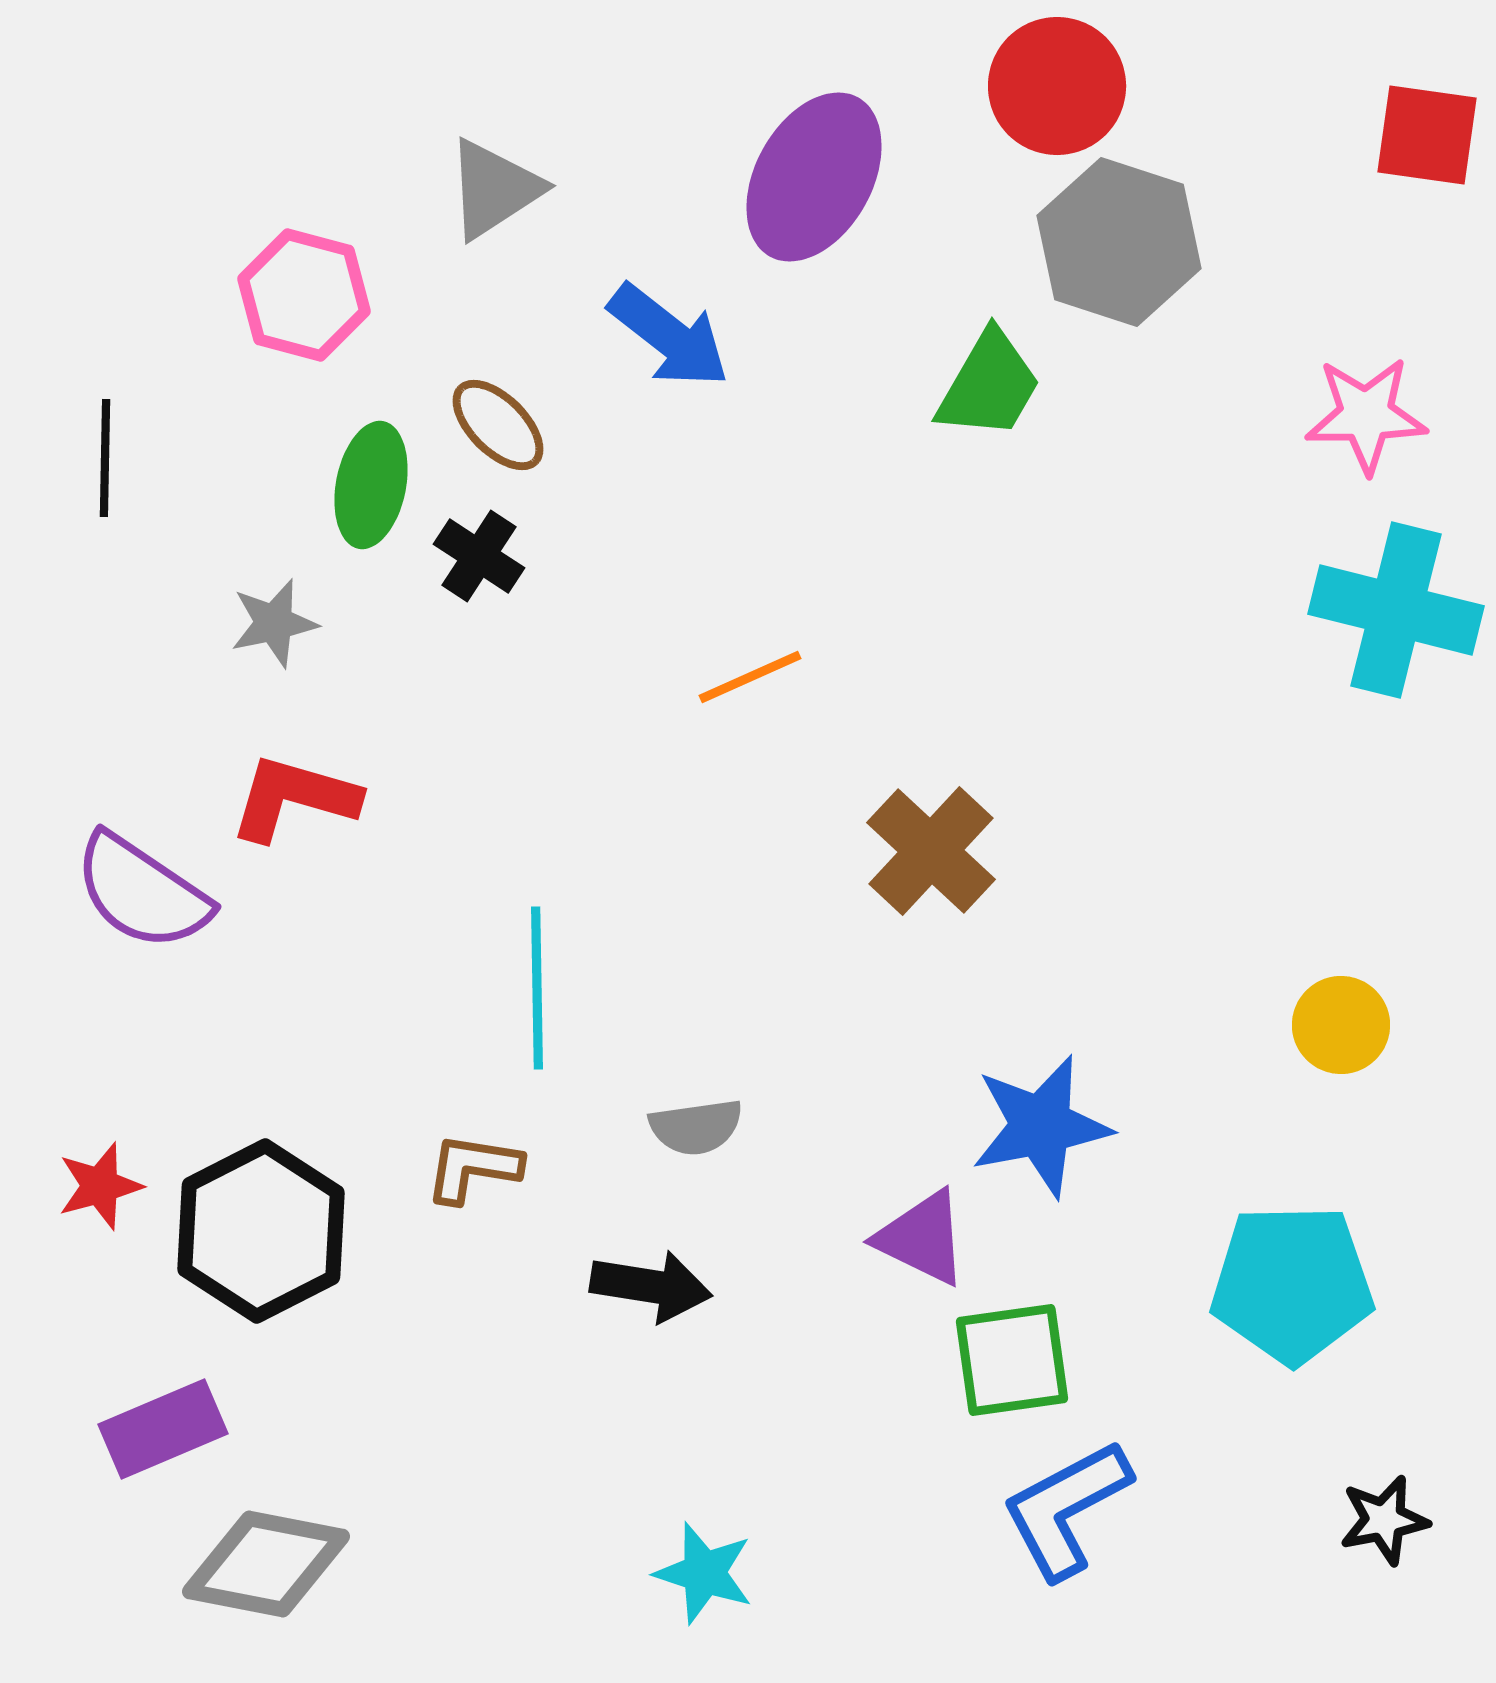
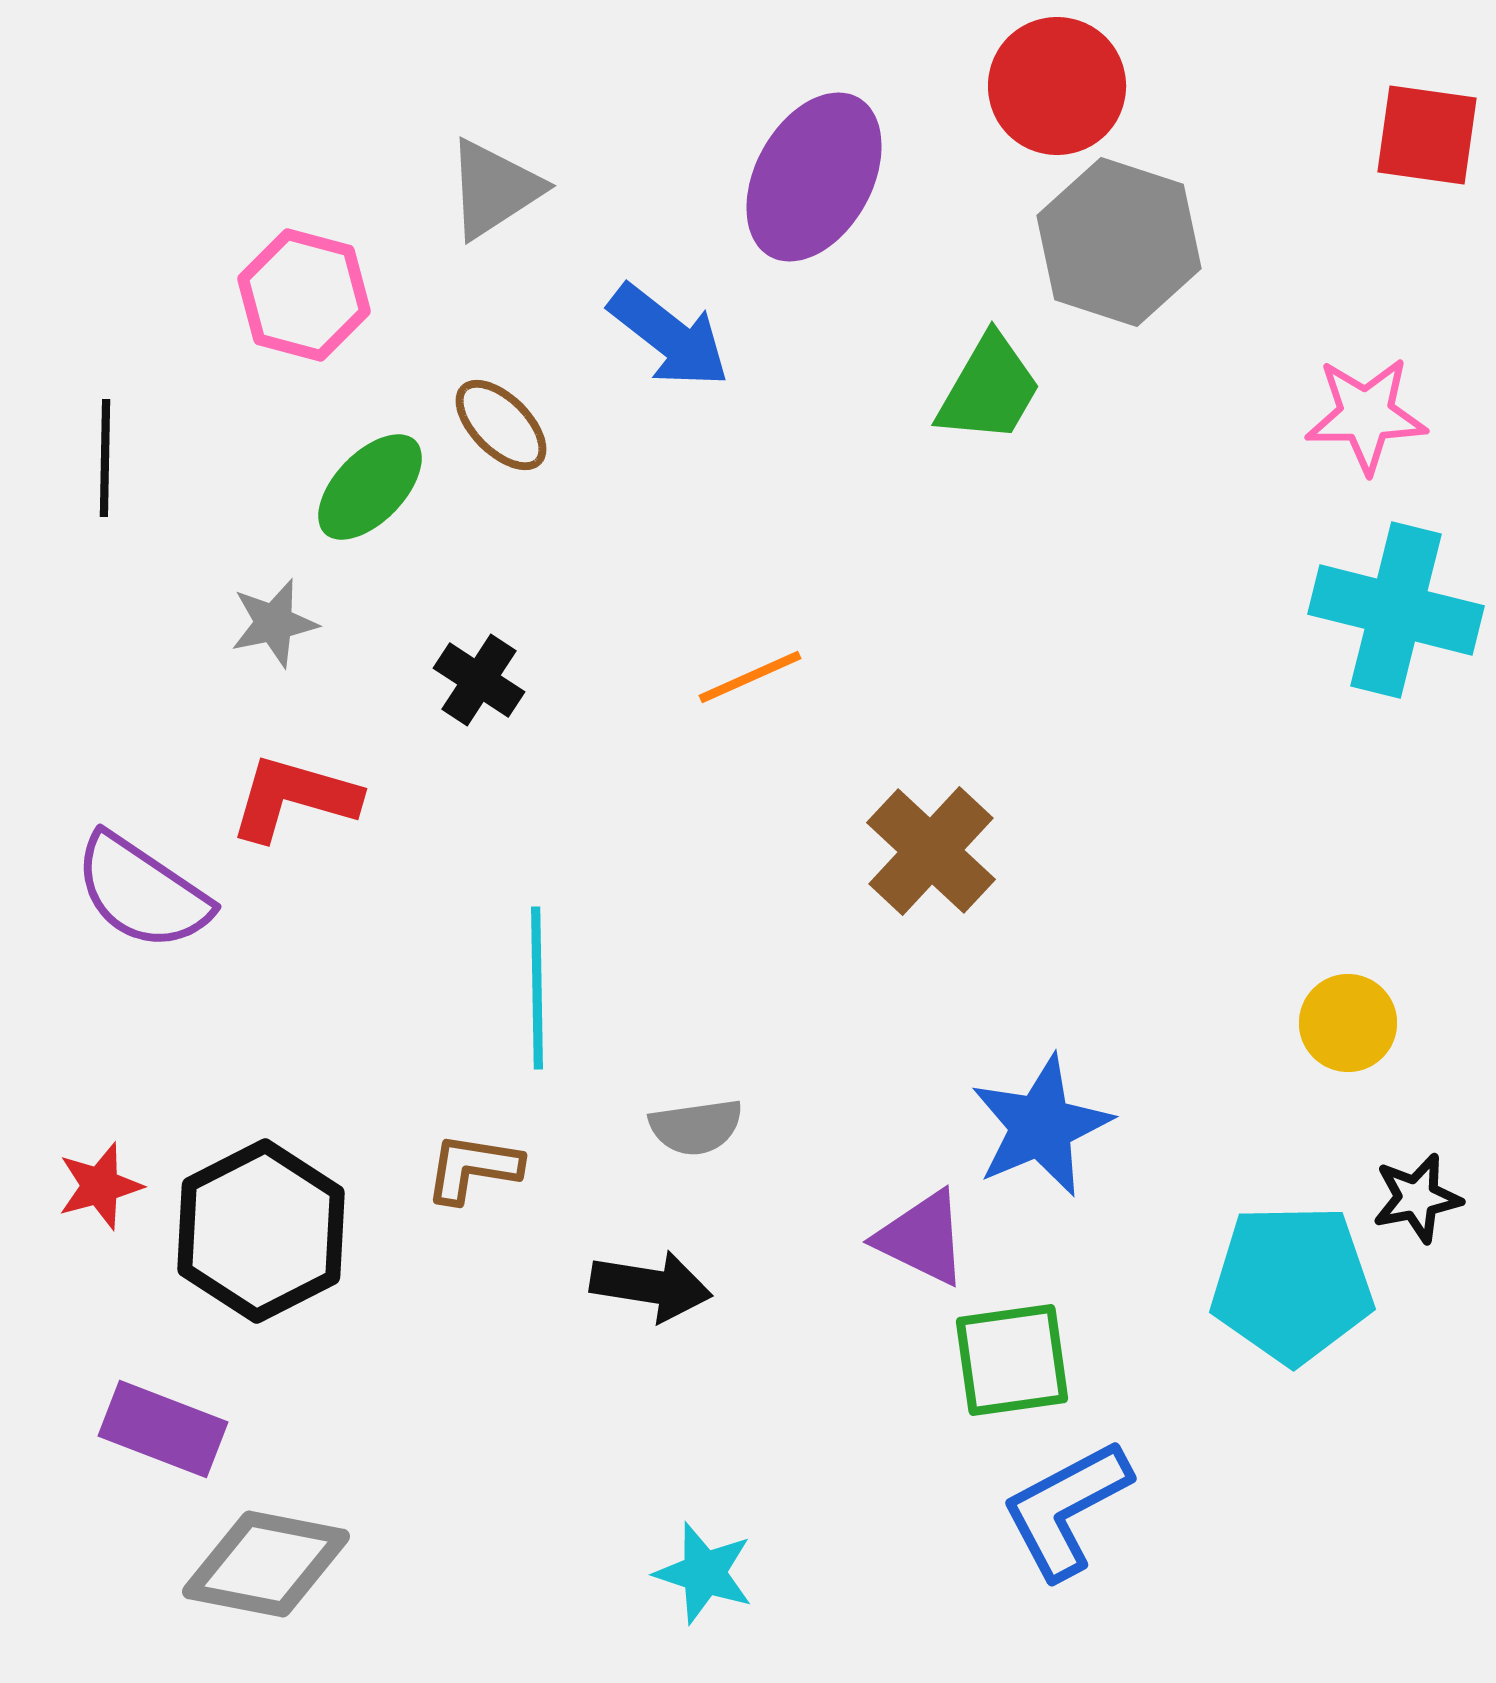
green trapezoid: moved 4 px down
brown ellipse: moved 3 px right
green ellipse: moved 1 px left, 2 px down; rotated 33 degrees clockwise
black cross: moved 124 px down
yellow circle: moved 7 px right, 2 px up
blue star: rotated 12 degrees counterclockwise
purple rectangle: rotated 44 degrees clockwise
black star: moved 33 px right, 322 px up
